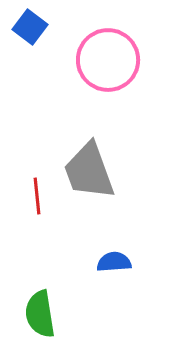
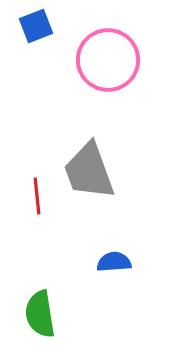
blue square: moved 6 px right, 1 px up; rotated 32 degrees clockwise
